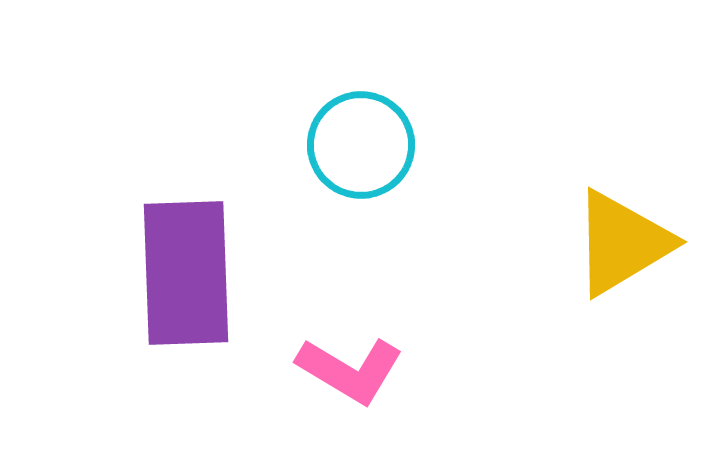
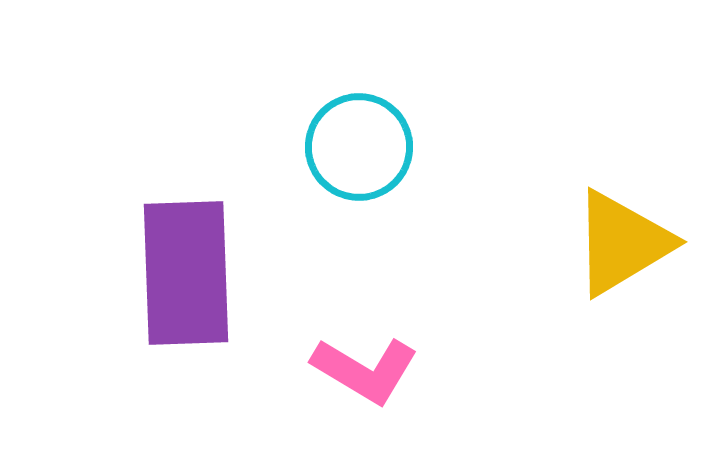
cyan circle: moved 2 px left, 2 px down
pink L-shape: moved 15 px right
